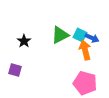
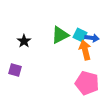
blue arrow: rotated 16 degrees counterclockwise
pink pentagon: moved 2 px right
